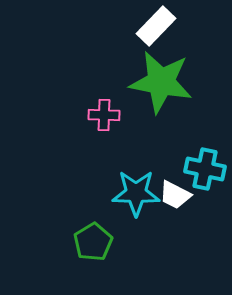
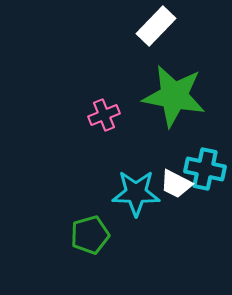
green star: moved 13 px right, 14 px down
pink cross: rotated 24 degrees counterclockwise
white trapezoid: moved 1 px right, 11 px up
green pentagon: moved 3 px left, 7 px up; rotated 15 degrees clockwise
